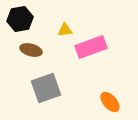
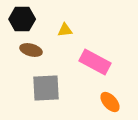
black hexagon: moved 2 px right; rotated 10 degrees clockwise
pink rectangle: moved 4 px right, 15 px down; rotated 48 degrees clockwise
gray square: rotated 16 degrees clockwise
